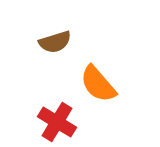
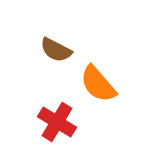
brown semicircle: moved 1 px right, 8 px down; rotated 44 degrees clockwise
